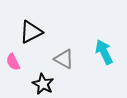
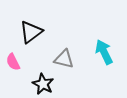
black triangle: rotated 10 degrees counterclockwise
gray triangle: rotated 15 degrees counterclockwise
